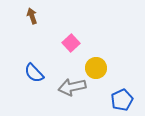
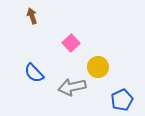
yellow circle: moved 2 px right, 1 px up
